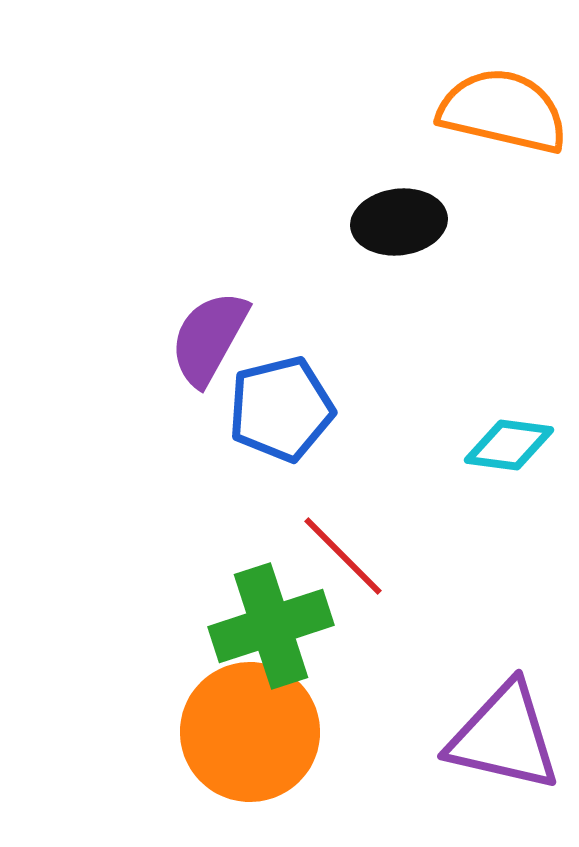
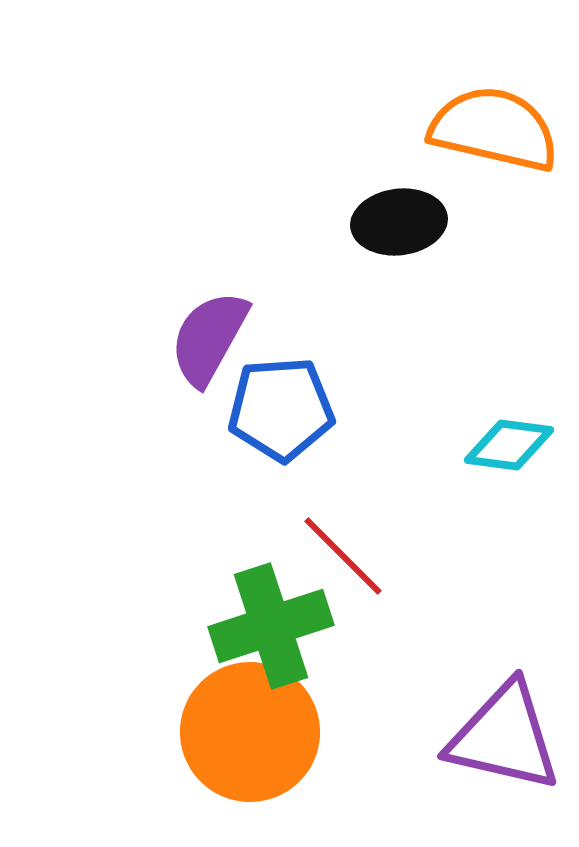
orange semicircle: moved 9 px left, 18 px down
blue pentagon: rotated 10 degrees clockwise
